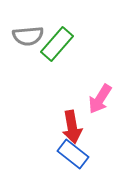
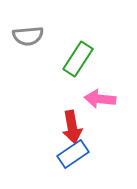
green rectangle: moved 21 px right, 15 px down; rotated 8 degrees counterclockwise
pink arrow: rotated 64 degrees clockwise
blue rectangle: rotated 72 degrees counterclockwise
